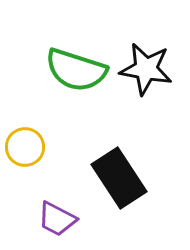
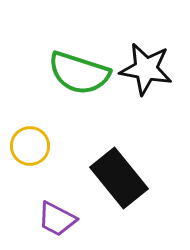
green semicircle: moved 3 px right, 3 px down
yellow circle: moved 5 px right, 1 px up
black rectangle: rotated 6 degrees counterclockwise
